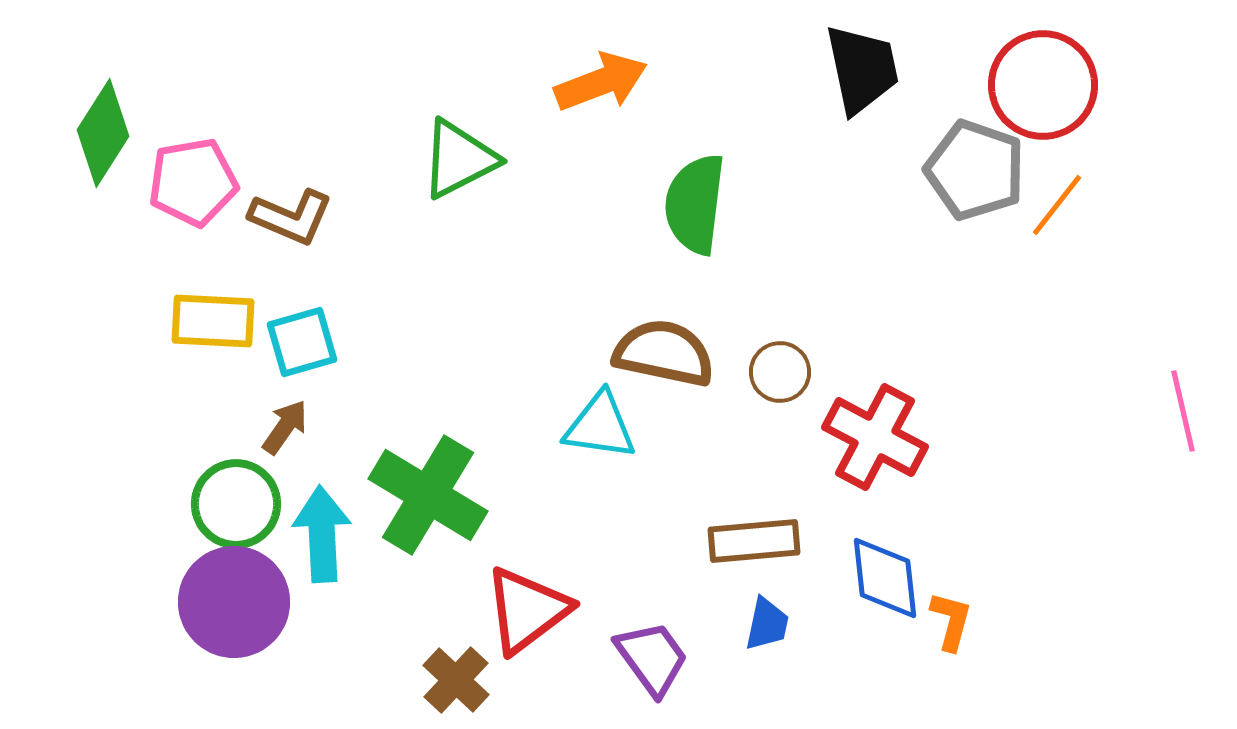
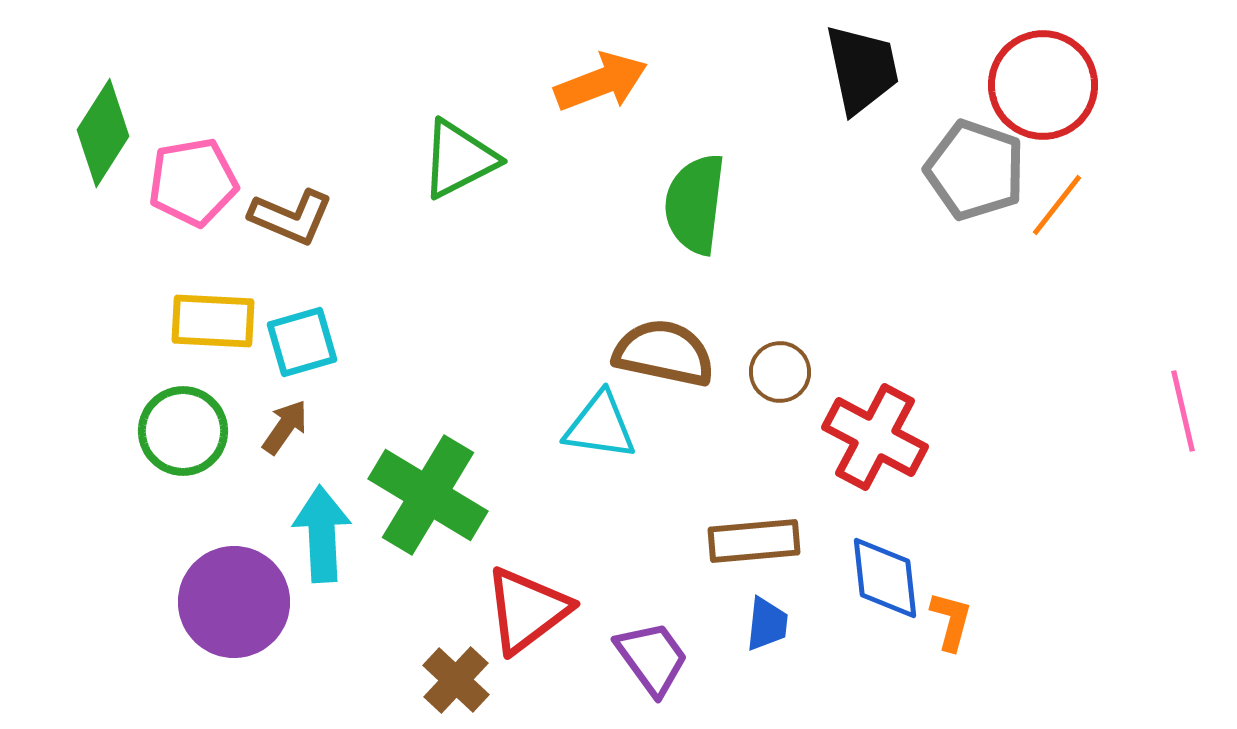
green circle: moved 53 px left, 73 px up
blue trapezoid: rotated 6 degrees counterclockwise
